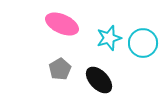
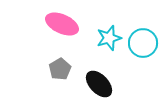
black ellipse: moved 4 px down
